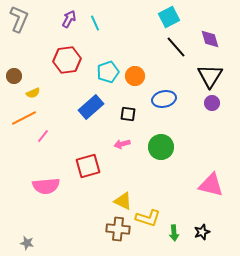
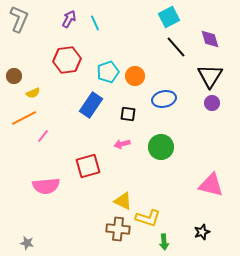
blue rectangle: moved 2 px up; rotated 15 degrees counterclockwise
green arrow: moved 10 px left, 9 px down
